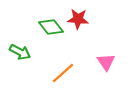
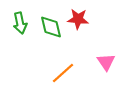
green diamond: rotated 25 degrees clockwise
green arrow: moved 29 px up; rotated 50 degrees clockwise
